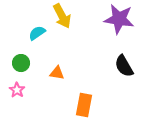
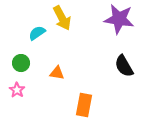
yellow arrow: moved 2 px down
